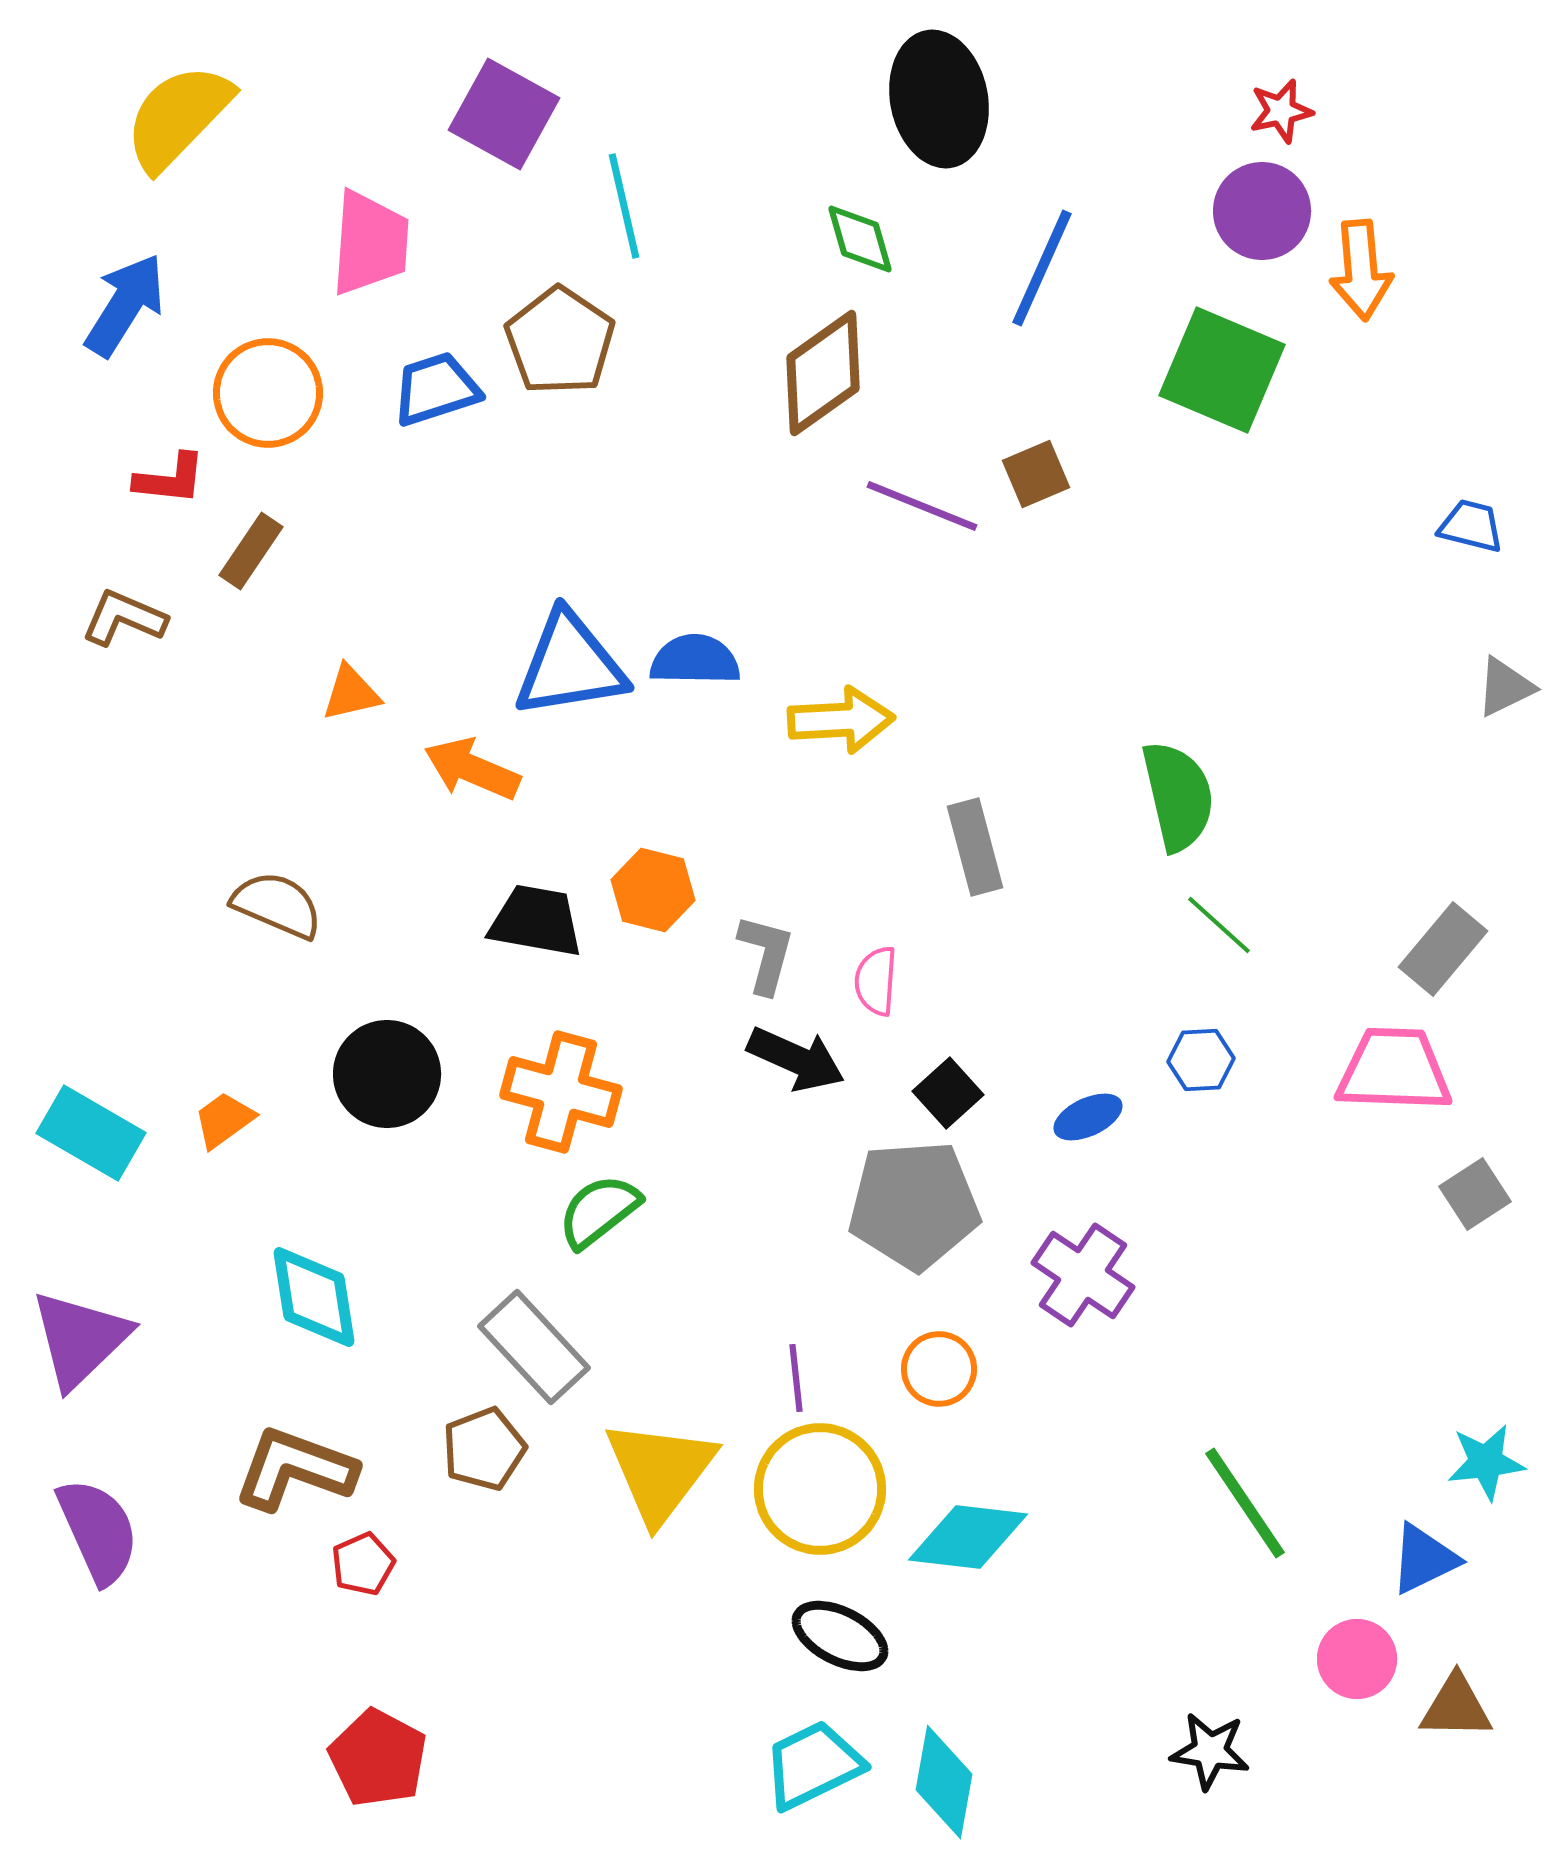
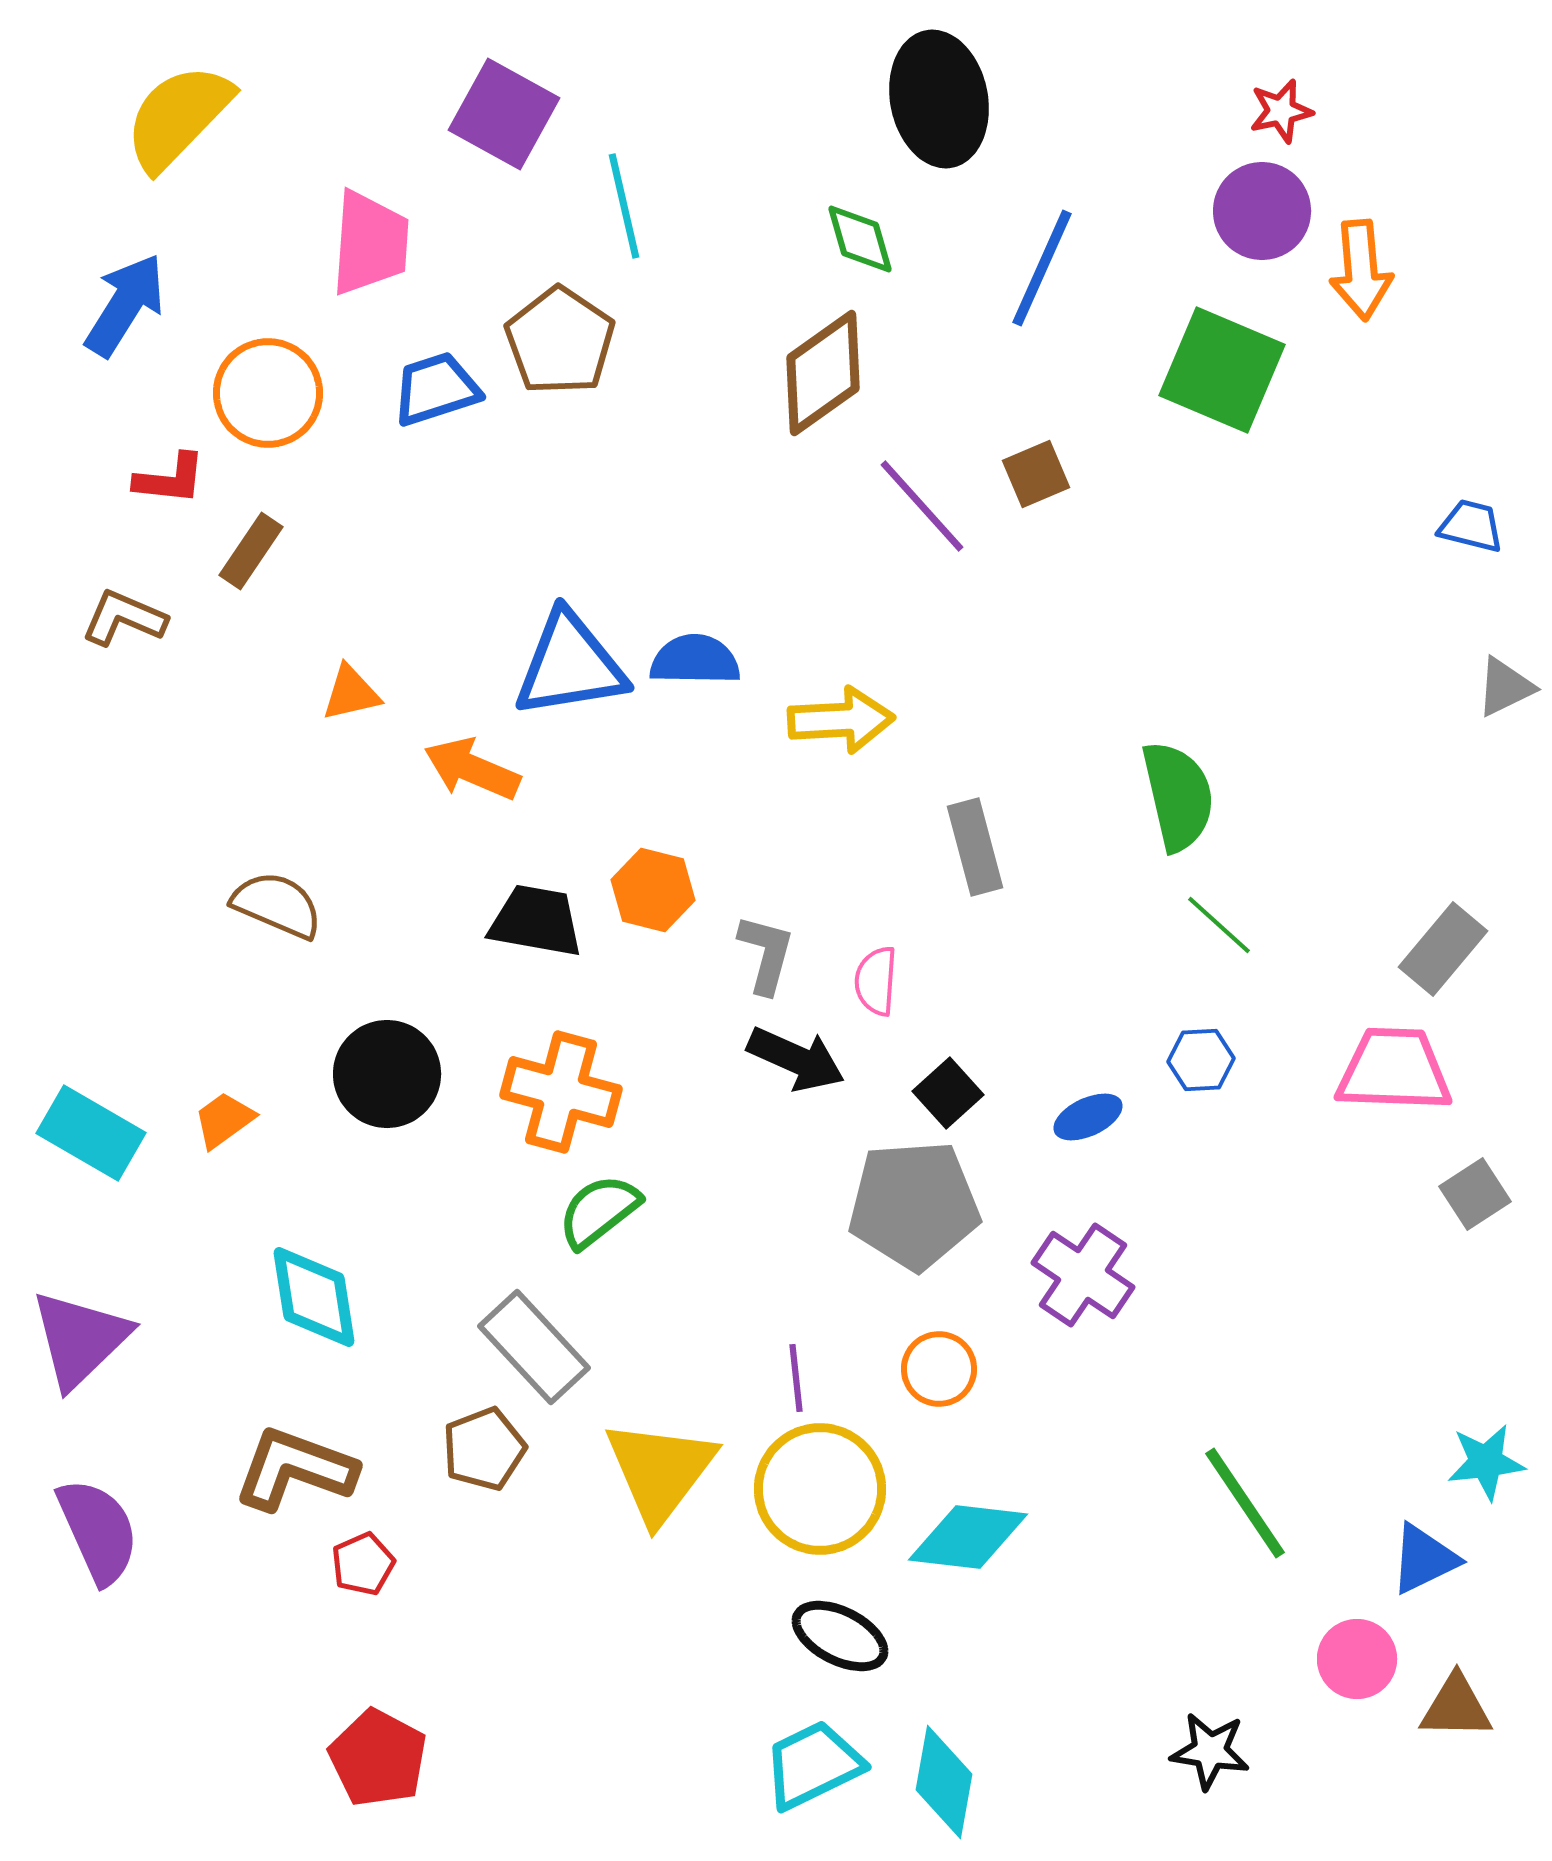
purple line at (922, 506): rotated 26 degrees clockwise
